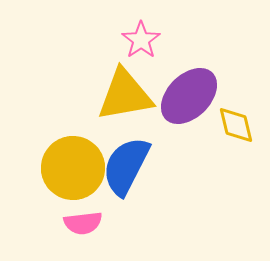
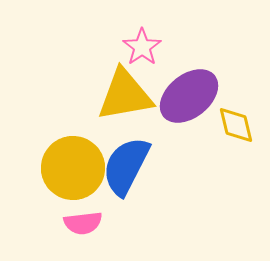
pink star: moved 1 px right, 7 px down
purple ellipse: rotated 6 degrees clockwise
